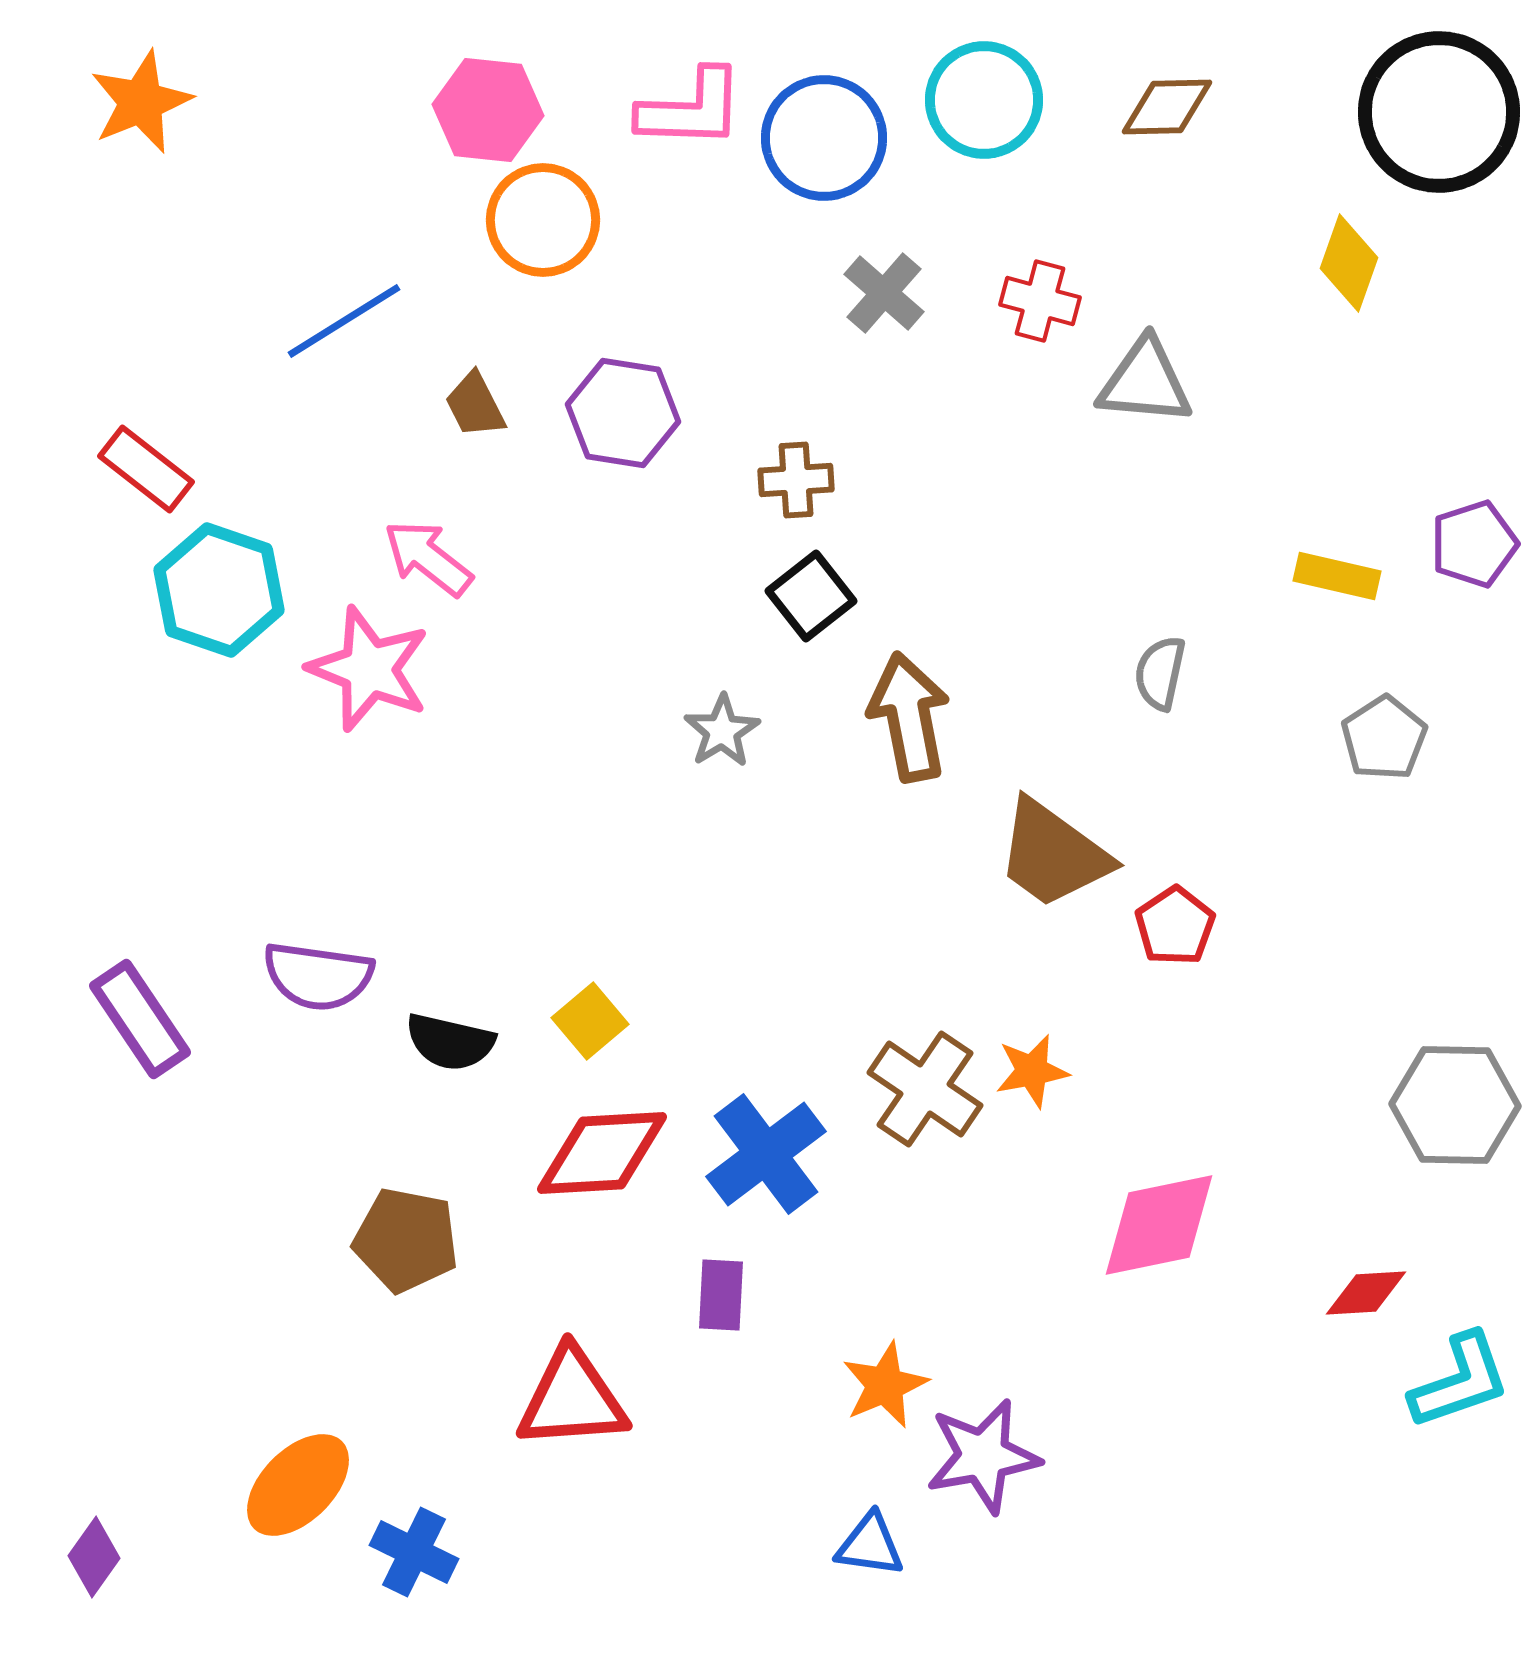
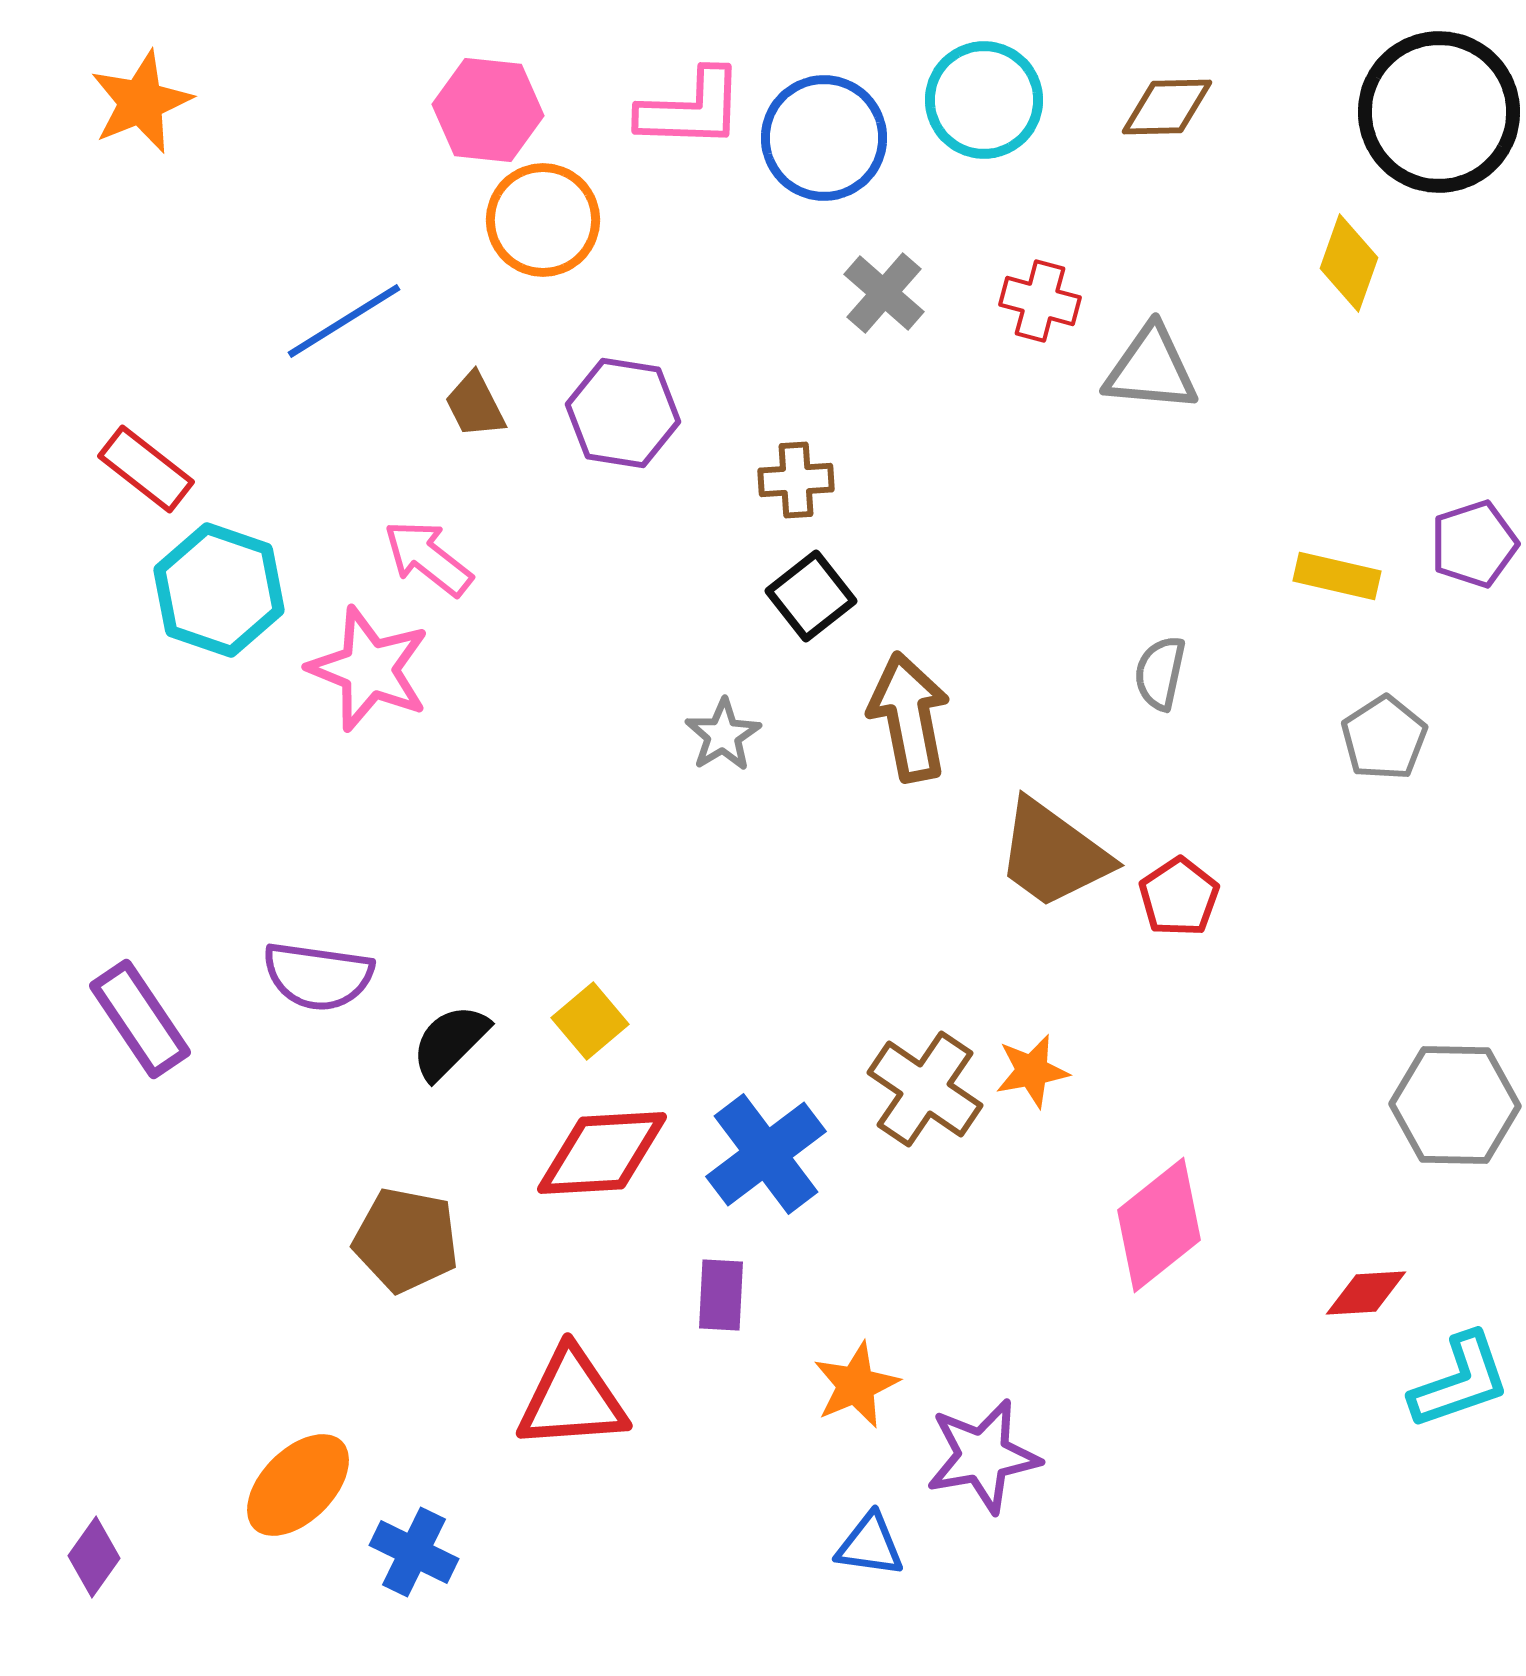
gray triangle at (1145, 382): moved 6 px right, 13 px up
gray star at (722, 731): moved 1 px right, 4 px down
red pentagon at (1175, 926): moved 4 px right, 29 px up
black semicircle at (450, 1042): rotated 122 degrees clockwise
pink diamond at (1159, 1225): rotated 27 degrees counterclockwise
orange star at (885, 1385): moved 29 px left
